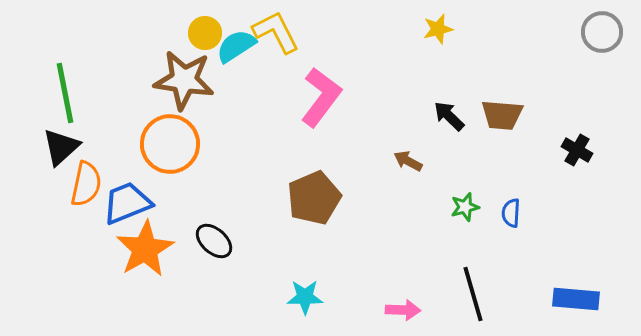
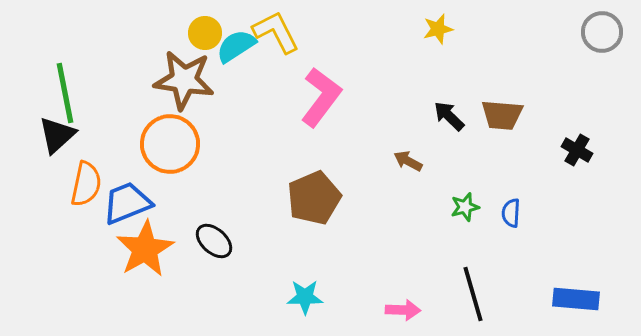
black triangle: moved 4 px left, 12 px up
